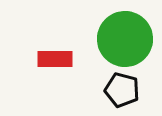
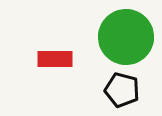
green circle: moved 1 px right, 2 px up
